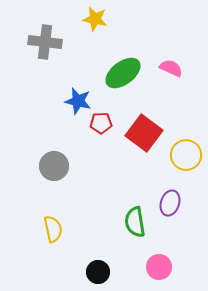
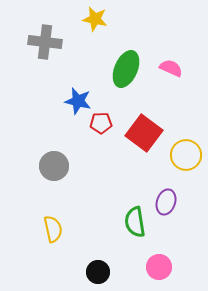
green ellipse: moved 3 px right, 4 px up; rotated 30 degrees counterclockwise
purple ellipse: moved 4 px left, 1 px up
